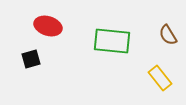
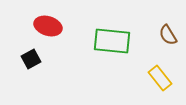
black square: rotated 12 degrees counterclockwise
